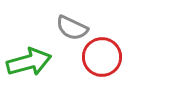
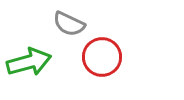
gray semicircle: moved 3 px left, 4 px up
